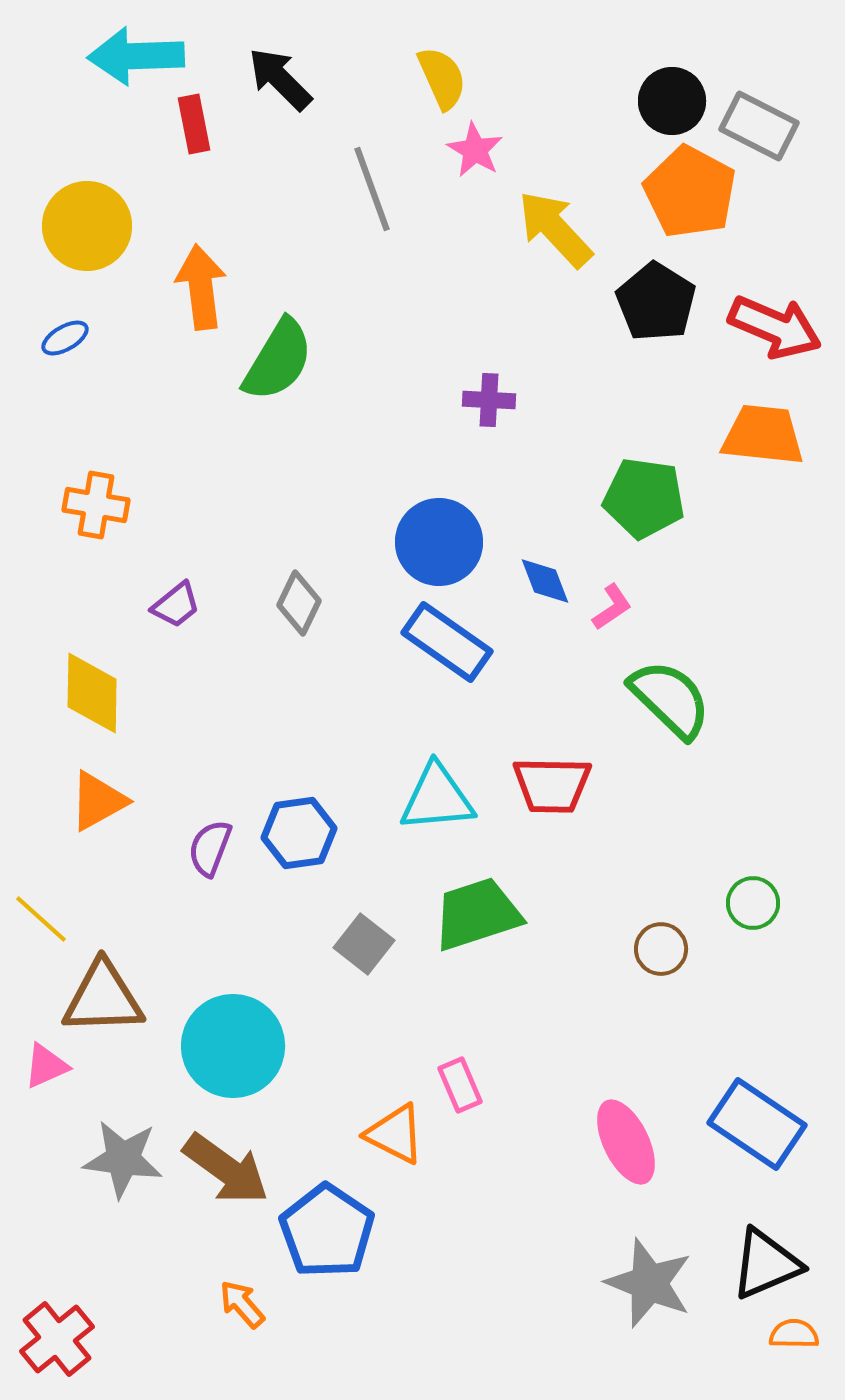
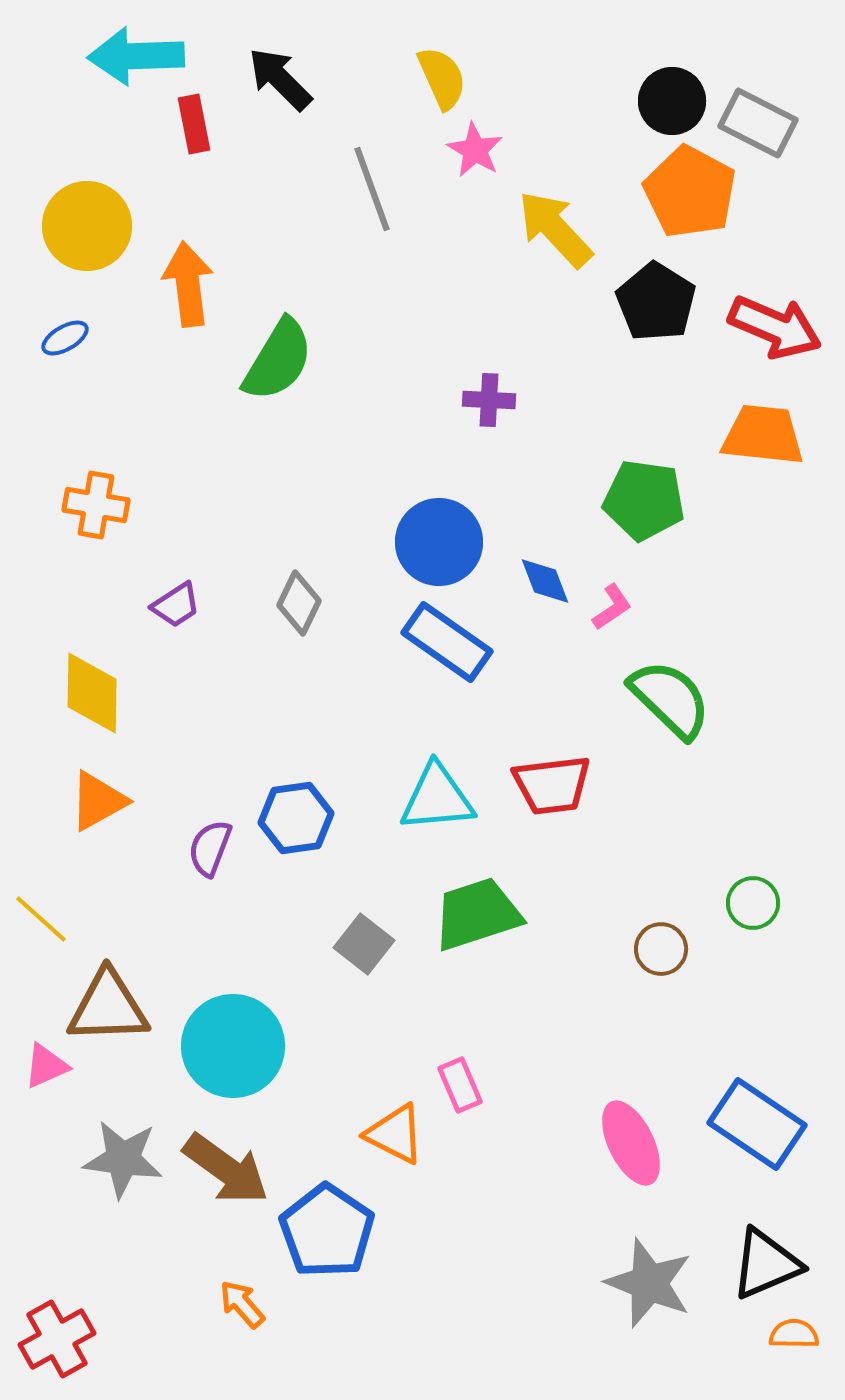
gray rectangle at (759, 126): moved 1 px left, 3 px up
orange arrow at (201, 287): moved 13 px left, 3 px up
green pentagon at (644, 498): moved 2 px down
purple trapezoid at (176, 605): rotated 6 degrees clockwise
red trapezoid at (552, 785): rotated 8 degrees counterclockwise
blue hexagon at (299, 833): moved 3 px left, 15 px up
brown triangle at (103, 998): moved 5 px right, 9 px down
pink ellipse at (626, 1142): moved 5 px right, 1 px down
red cross at (57, 1339): rotated 10 degrees clockwise
